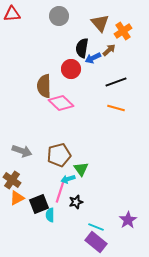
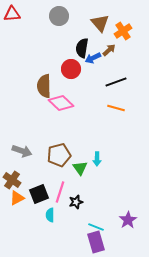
green triangle: moved 1 px left, 1 px up
cyan arrow: moved 29 px right, 20 px up; rotated 72 degrees counterclockwise
black square: moved 10 px up
purple rectangle: rotated 35 degrees clockwise
